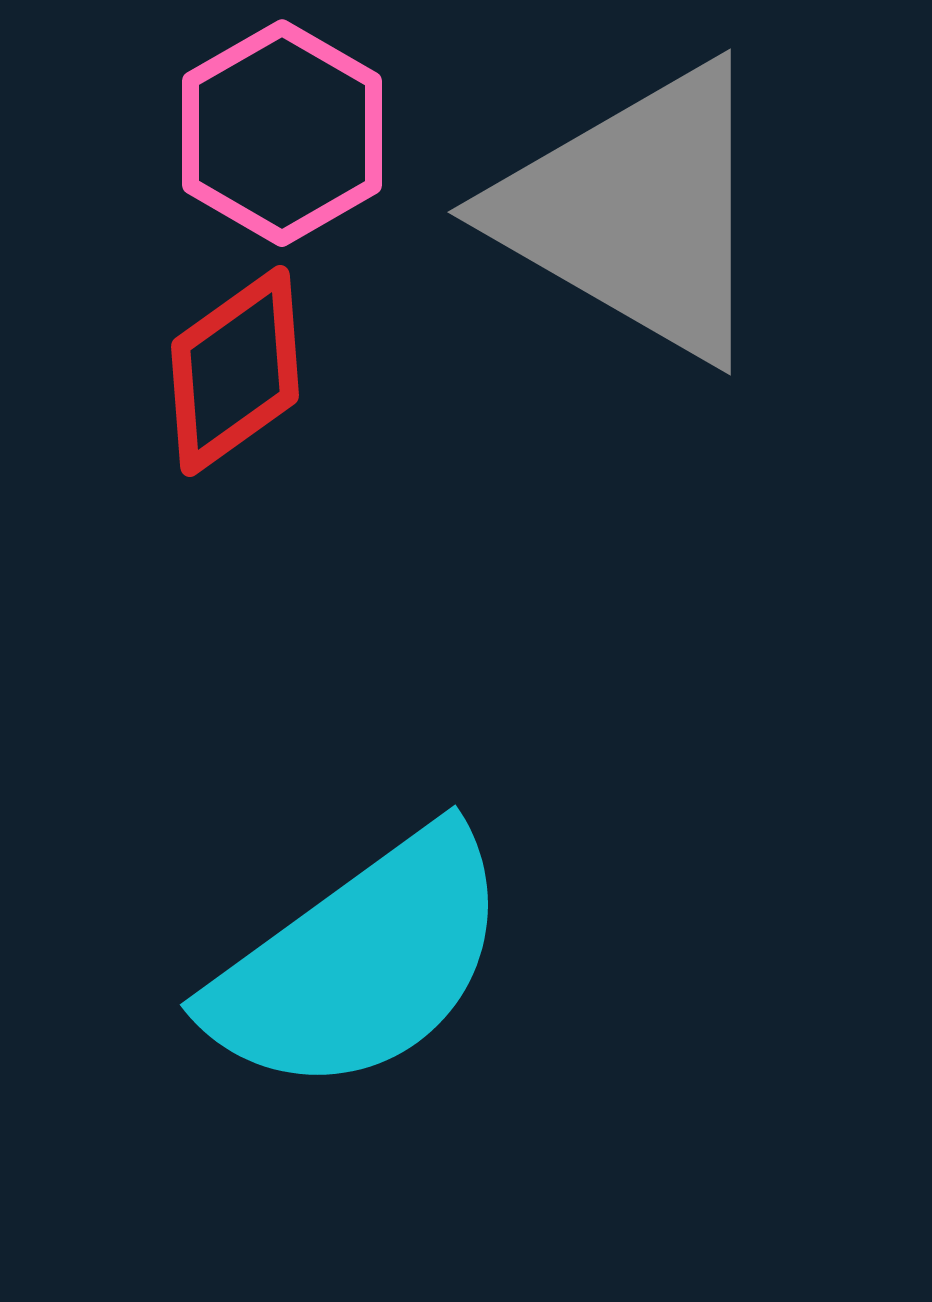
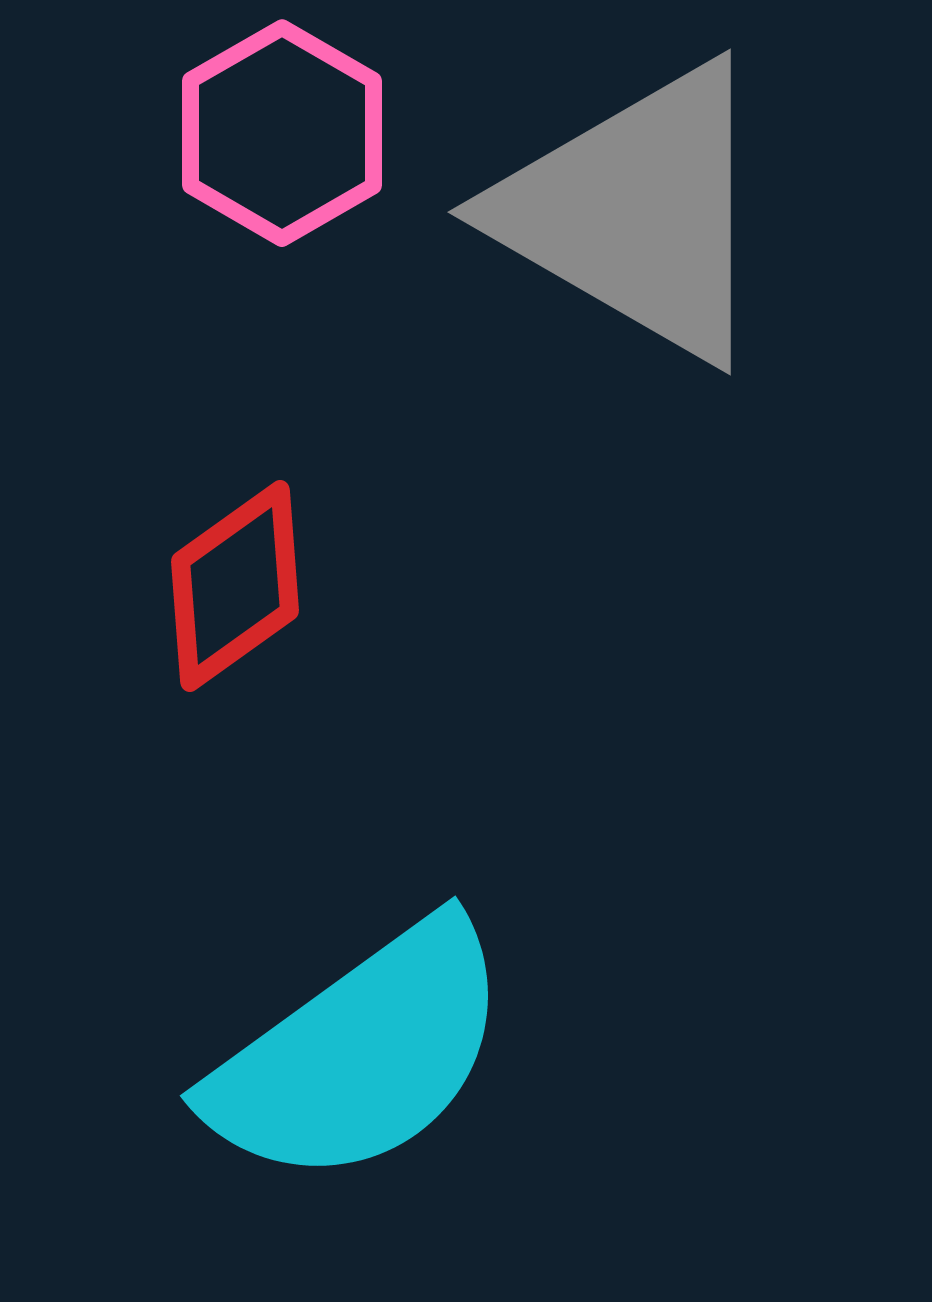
red diamond: moved 215 px down
cyan semicircle: moved 91 px down
